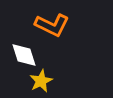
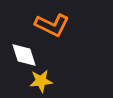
yellow star: rotated 20 degrees clockwise
